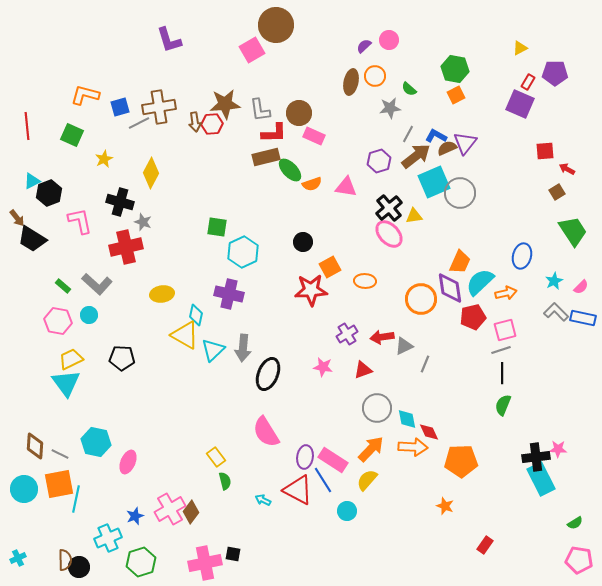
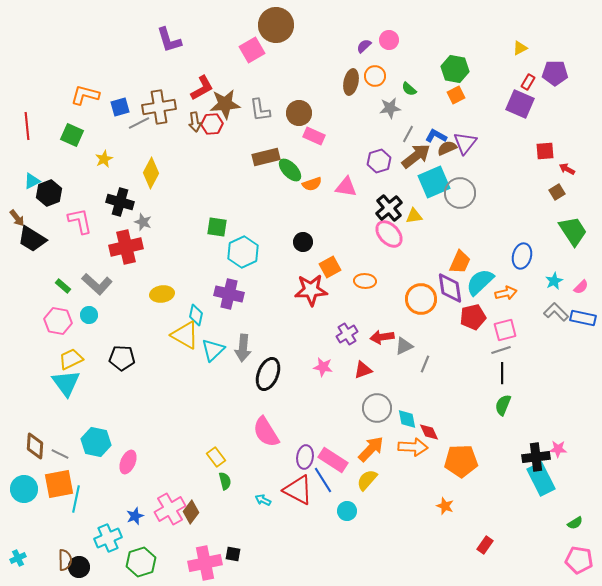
red L-shape at (274, 133): moved 72 px left, 45 px up; rotated 28 degrees counterclockwise
